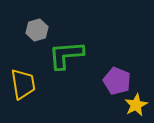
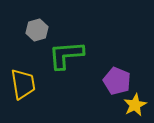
yellow star: moved 1 px left
